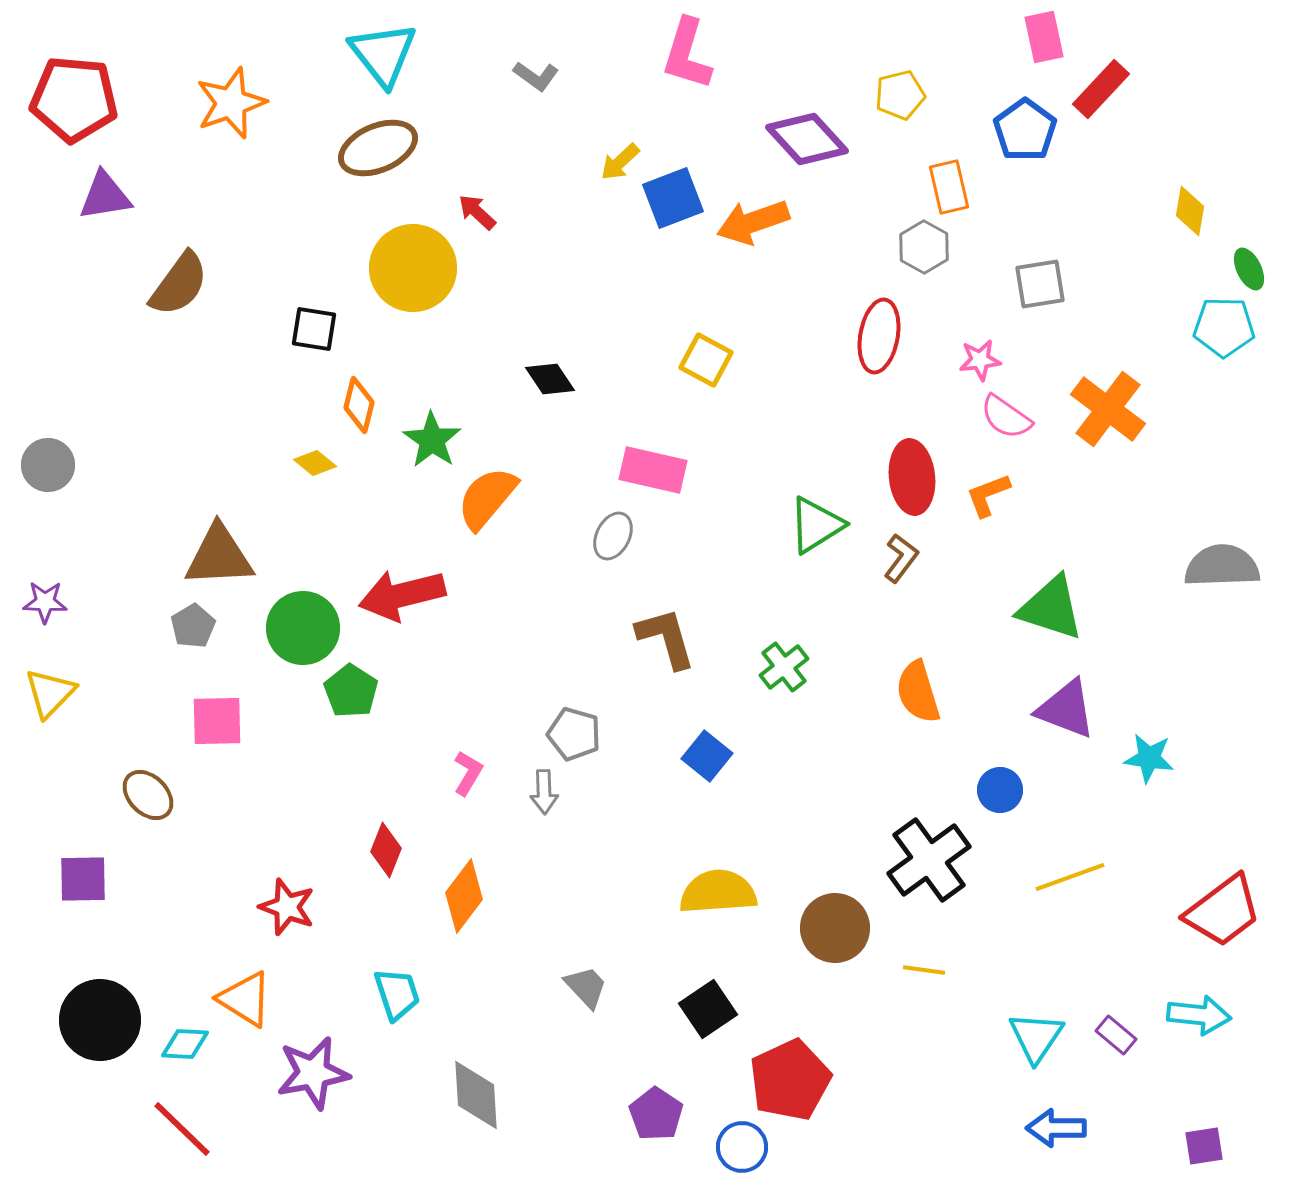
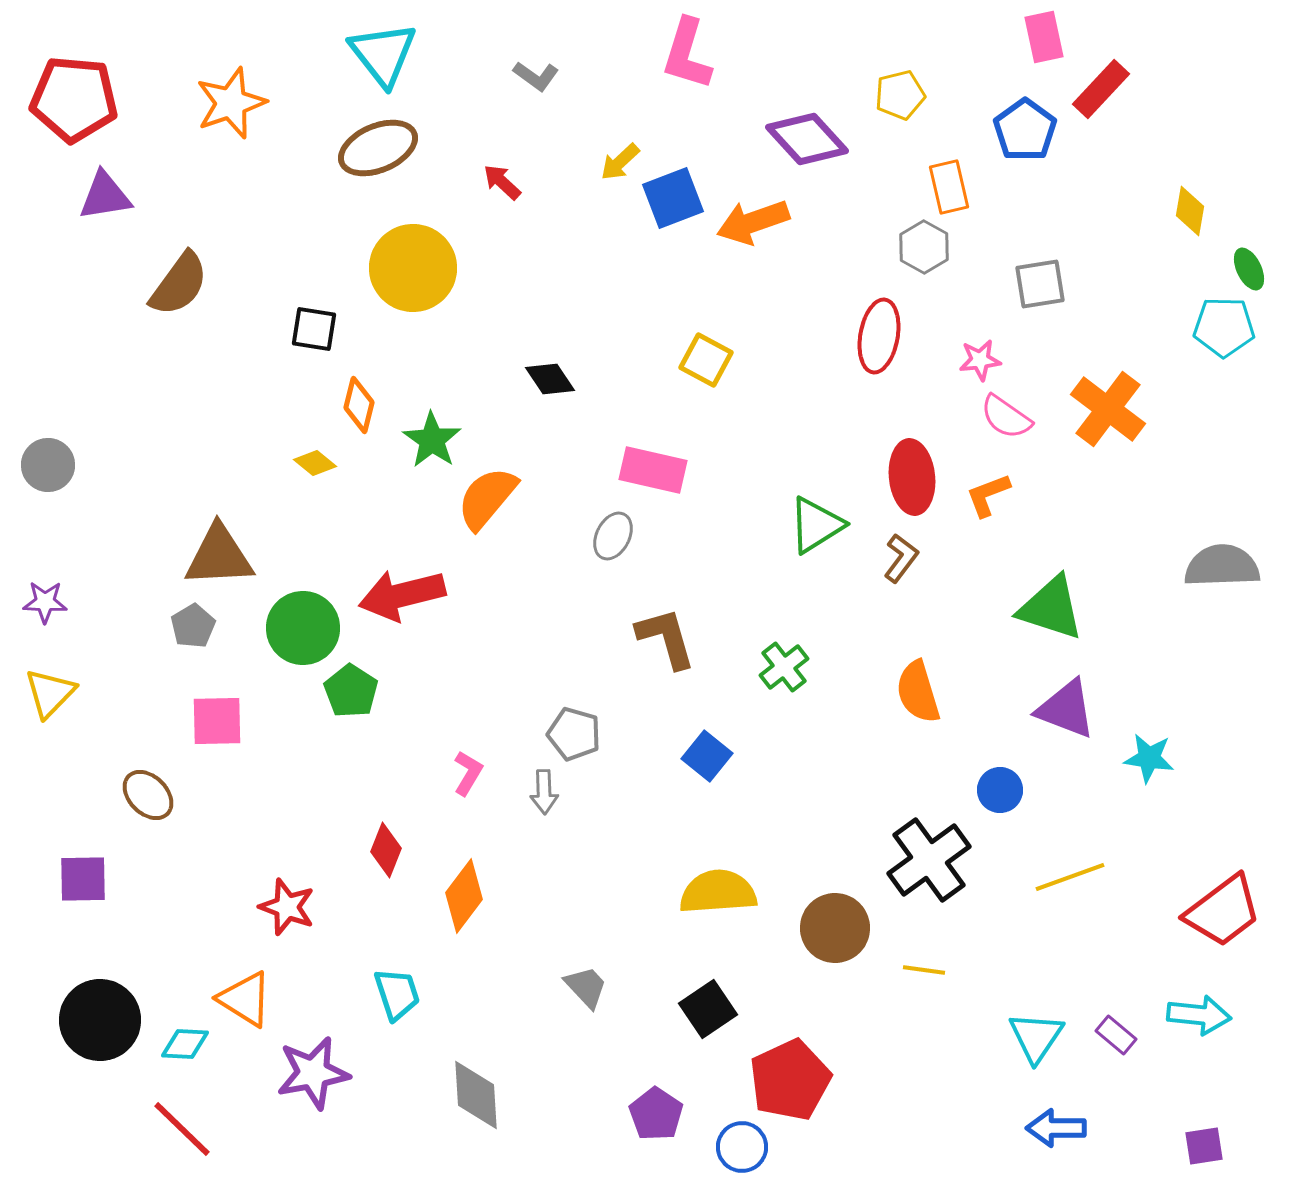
red arrow at (477, 212): moved 25 px right, 30 px up
